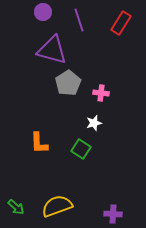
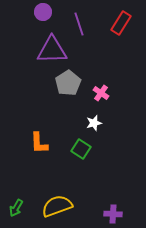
purple line: moved 4 px down
purple triangle: rotated 16 degrees counterclockwise
pink cross: rotated 28 degrees clockwise
green arrow: moved 1 px down; rotated 78 degrees clockwise
